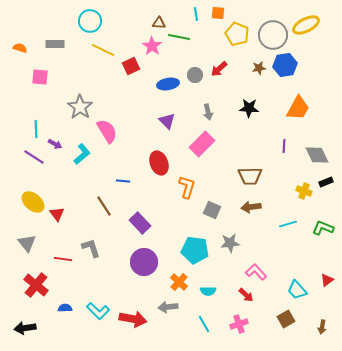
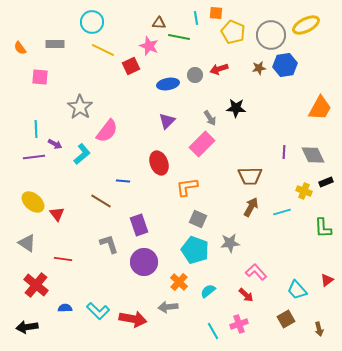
orange square at (218, 13): moved 2 px left
cyan line at (196, 14): moved 4 px down
cyan circle at (90, 21): moved 2 px right, 1 px down
yellow pentagon at (237, 34): moved 4 px left, 2 px up
gray circle at (273, 35): moved 2 px left
pink star at (152, 46): moved 3 px left; rotated 12 degrees counterclockwise
orange semicircle at (20, 48): rotated 144 degrees counterclockwise
red arrow at (219, 69): rotated 24 degrees clockwise
black star at (249, 108): moved 13 px left
orange trapezoid at (298, 108): moved 22 px right
gray arrow at (208, 112): moved 2 px right, 6 px down; rotated 21 degrees counterclockwise
purple triangle at (167, 121): rotated 30 degrees clockwise
pink semicircle at (107, 131): rotated 70 degrees clockwise
purple line at (284, 146): moved 6 px down
gray diamond at (317, 155): moved 4 px left
purple line at (34, 157): rotated 40 degrees counterclockwise
orange L-shape at (187, 187): rotated 115 degrees counterclockwise
brown line at (104, 206): moved 3 px left, 5 px up; rotated 25 degrees counterclockwise
brown arrow at (251, 207): rotated 126 degrees clockwise
gray square at (212, 210): moved 14 px left, 9 px down
purple rectangle at (140, 223): moved 1 px left, 2 px down; rotated 25 degrees clockwise
cyan line at (288, 224): moved 6 px left, 12 px up
green L-shape at (323, 228): rotated 115 degrees counterclockwise
gray triangle at (27, 243): rotated 18 degrees counterclockwise
gray L-shape at (91, 248): moved 18 px right, 4 px up
cyan pentagon at (195, 250): rotated 12 degrees clockwise
cyan semicircle at (208, 291): rotated 140 degrees clockwise
cyan line at (204, 324): moved 9 px right, 7 px down
brown arrow at (322, 327): moved 3 px left, 2 px down; rotated 24 degrees counterclockwise
black arrow at (25, 328): moved 2 px right, 1 px up
